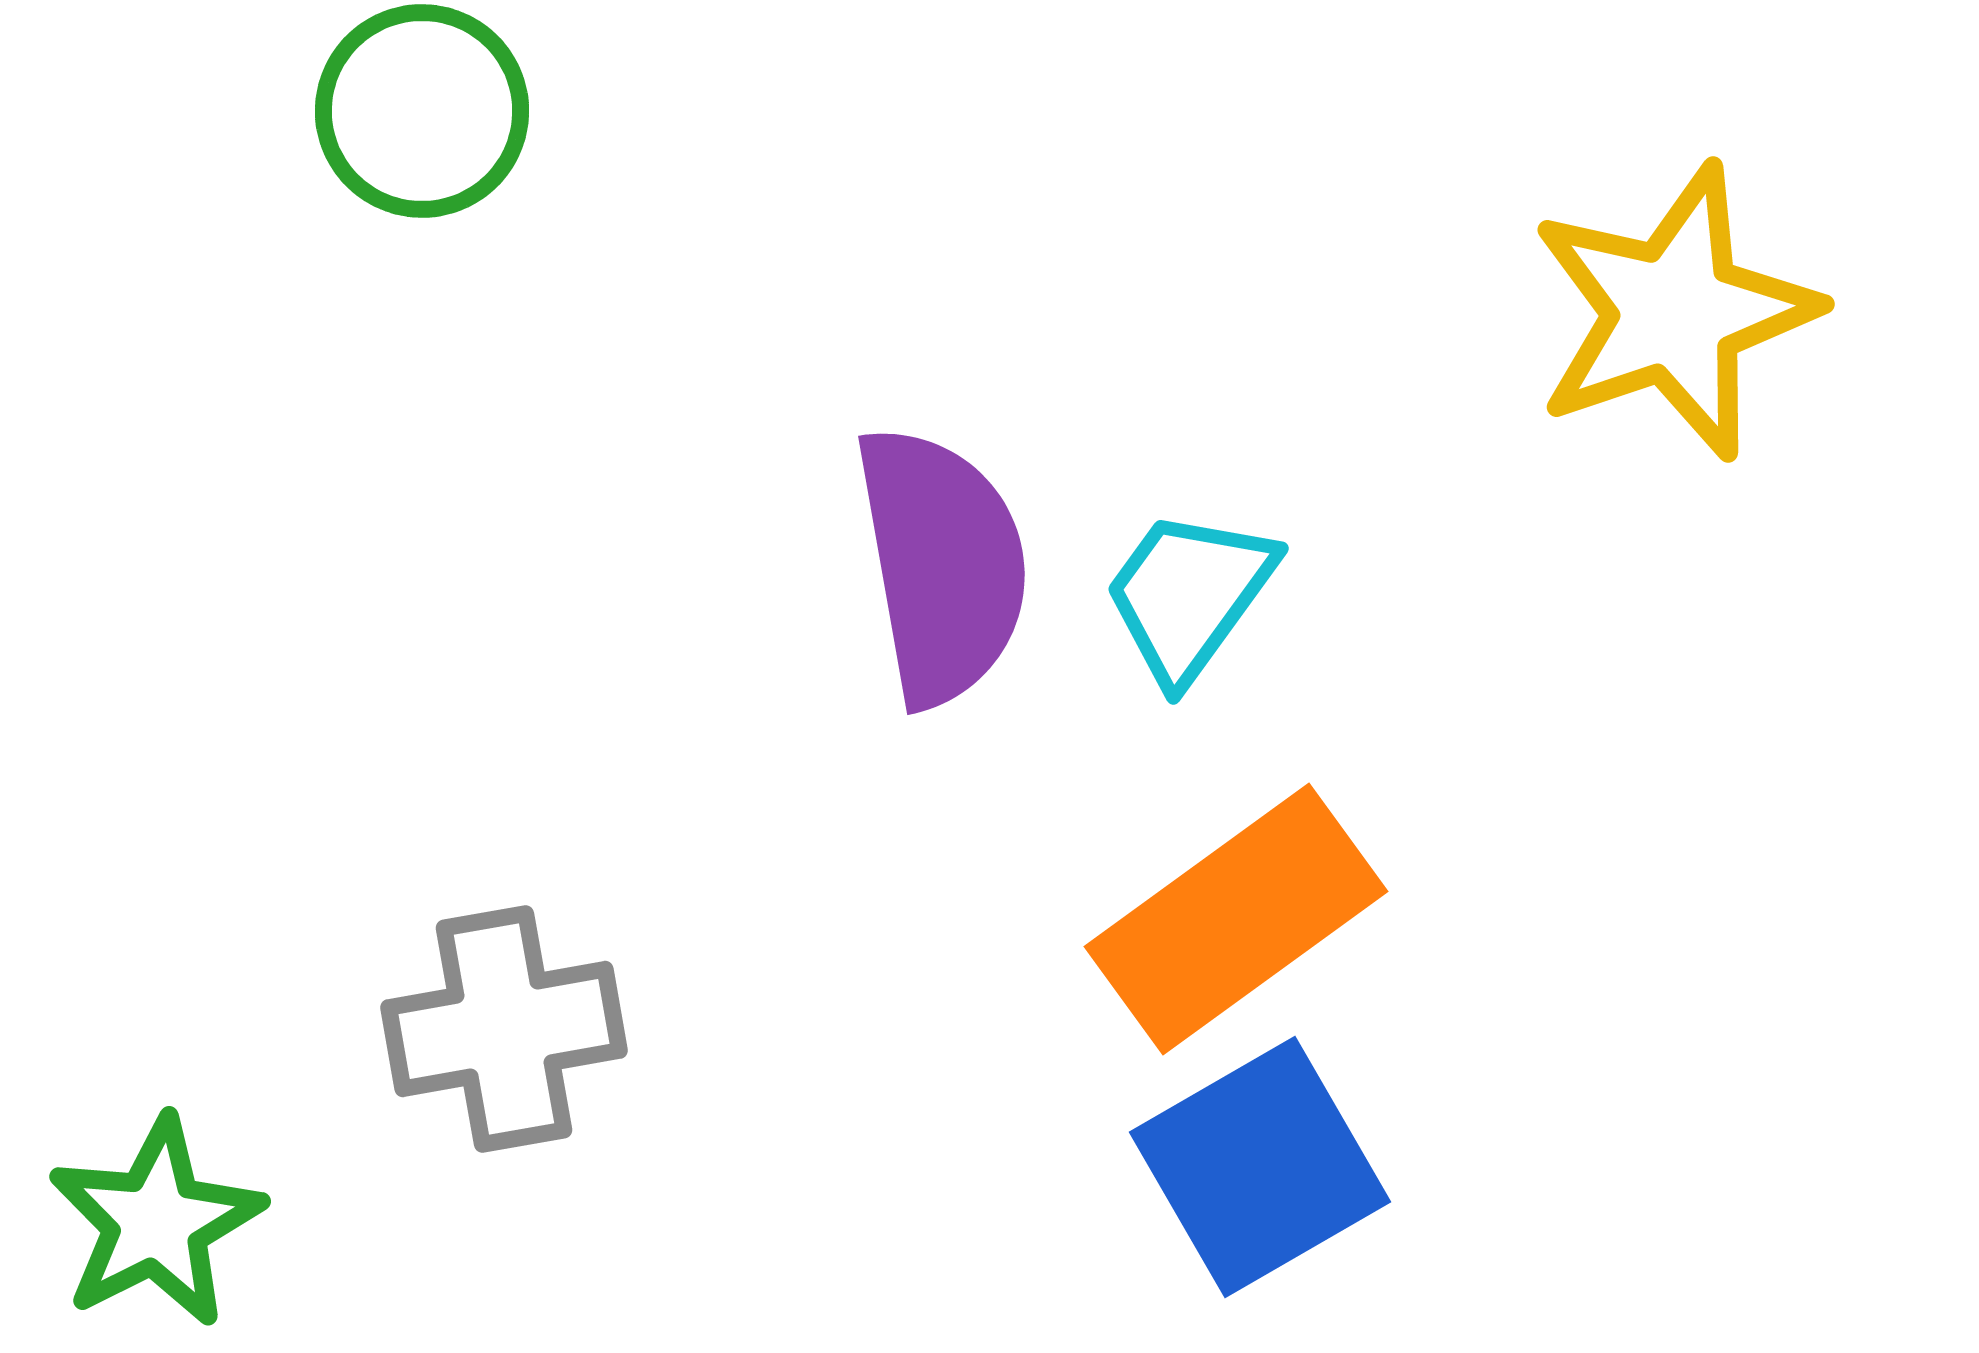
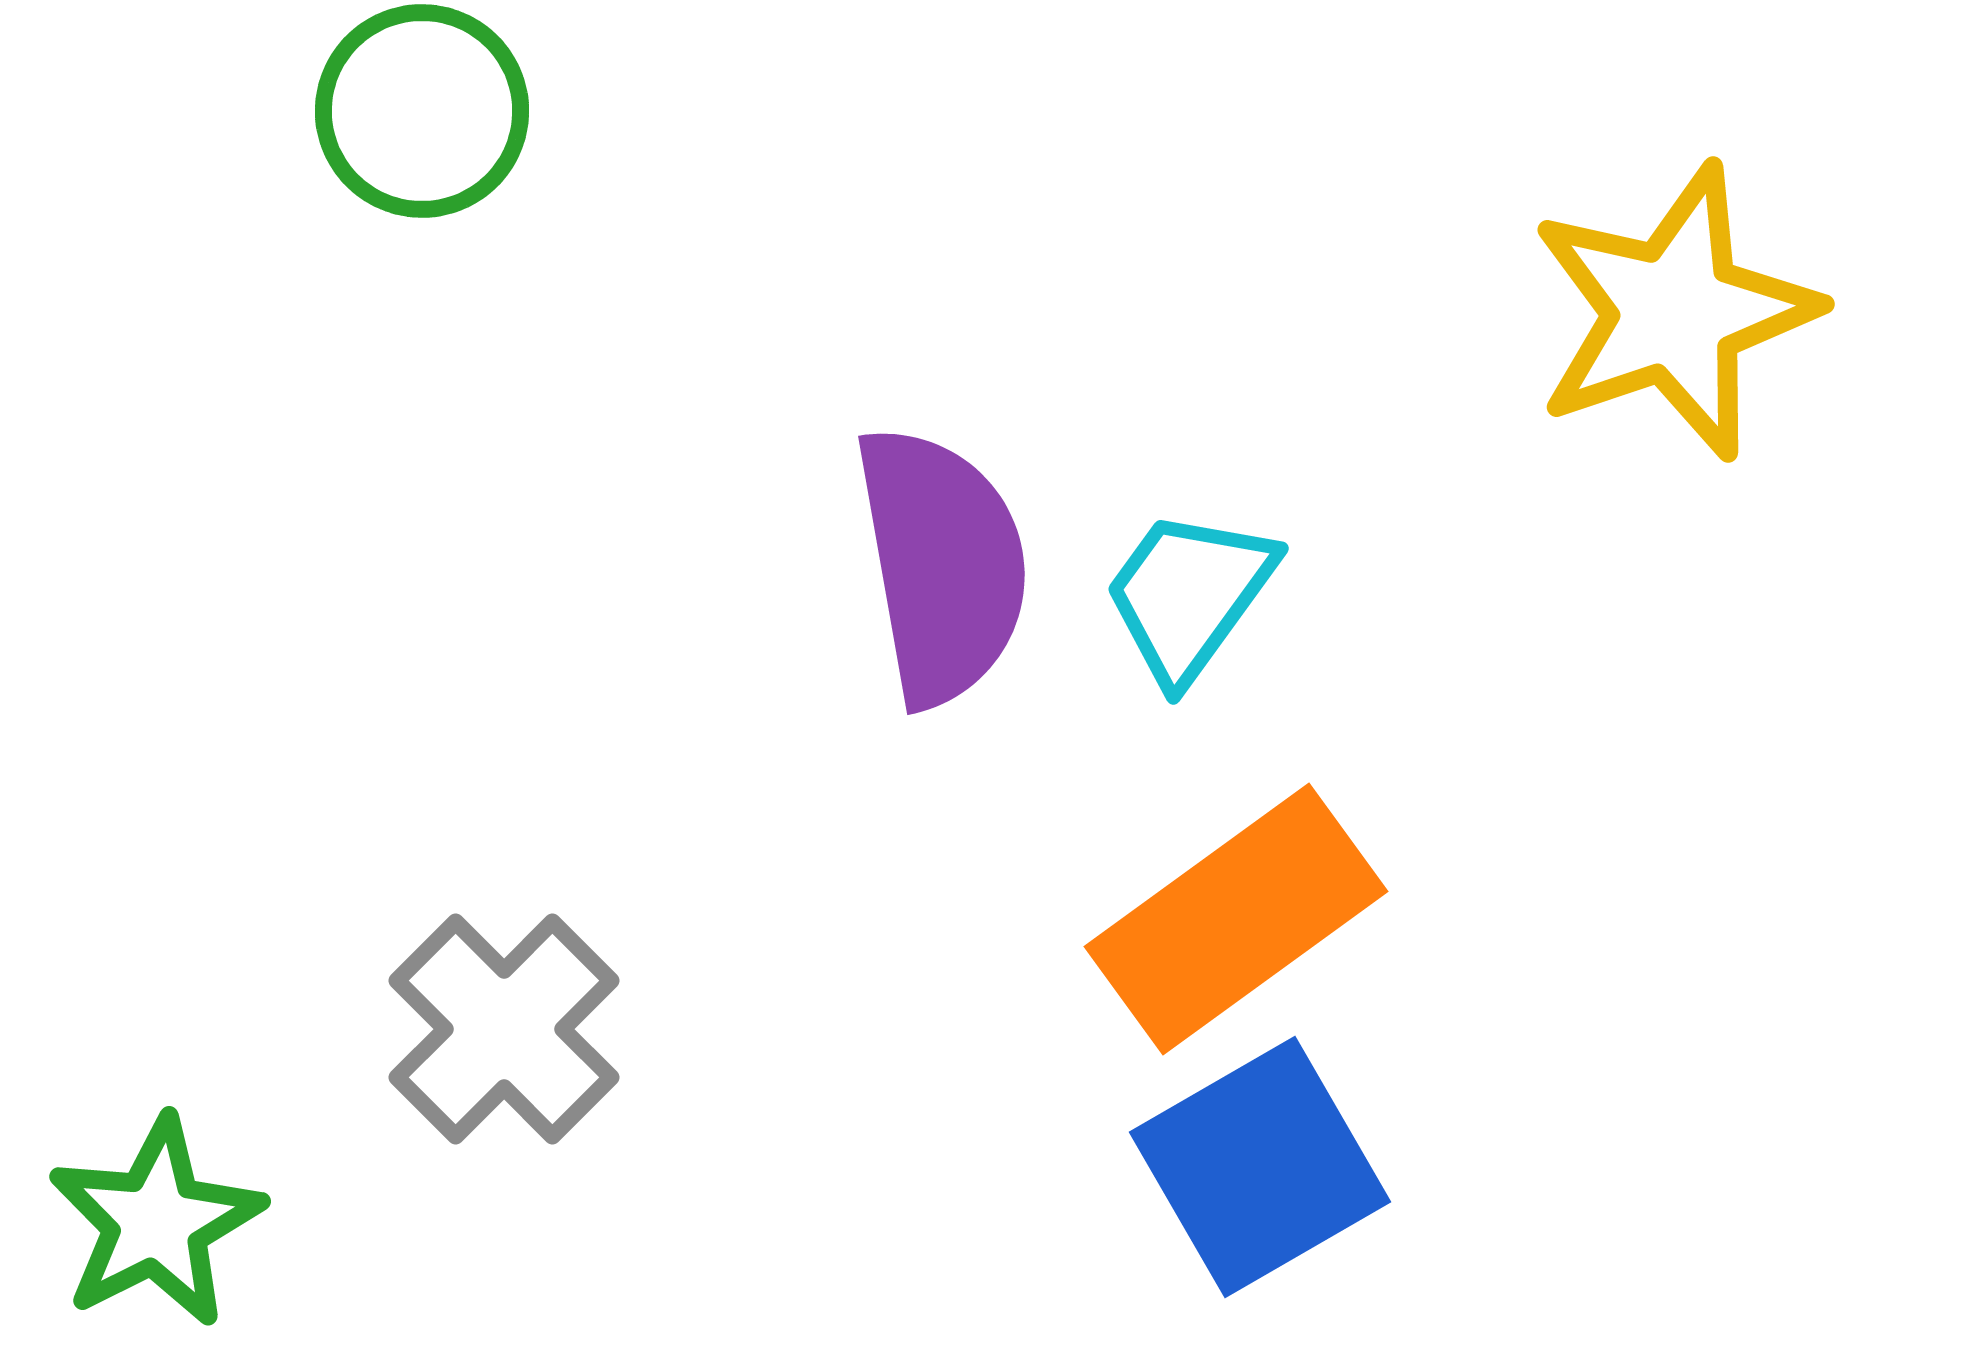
gray cross: rotated 35 degrees counterclockwise
